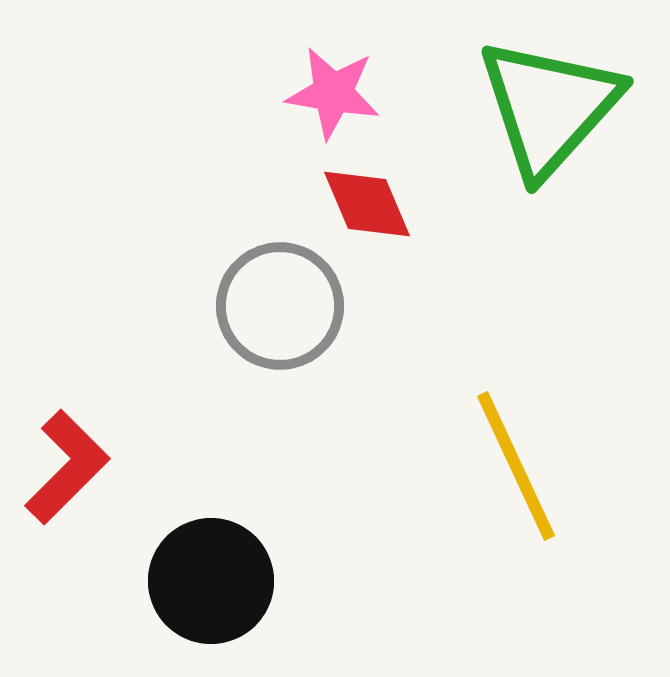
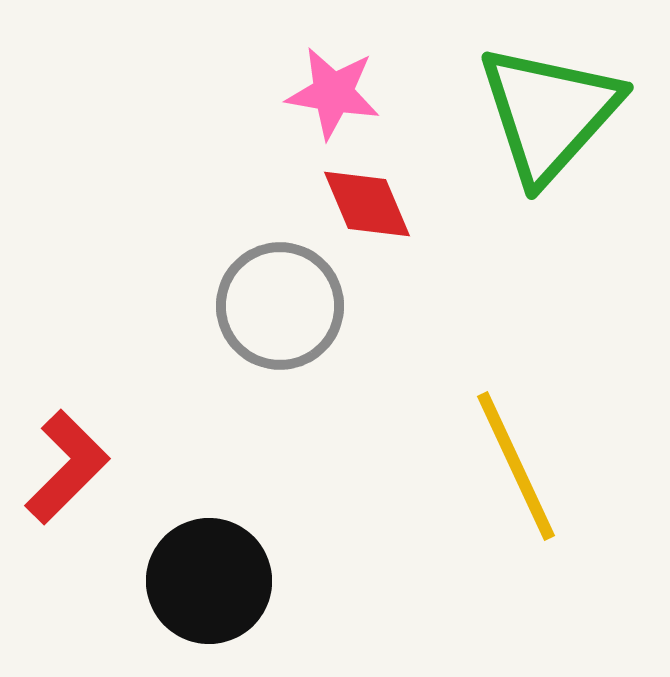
green triangle: moved 6 px down
black circle: moved 2 px left
